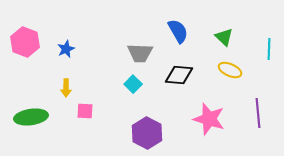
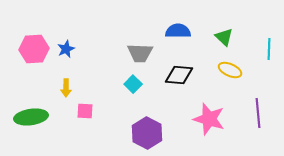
blue semicircle: rotated 60 degrees counterclockwise
pink hexagon: moved 9 px right, 7 px down; rotated 24 degrees counterclockwise
